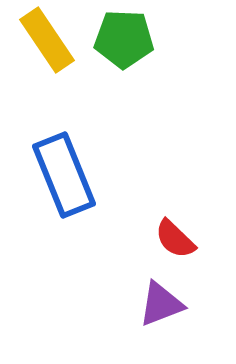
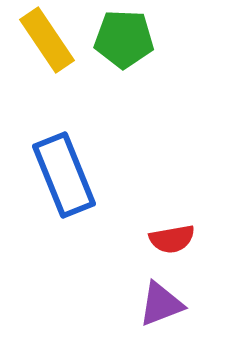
red semicircle: moved 3 px left; rotated 54 degrees counterclockwise
